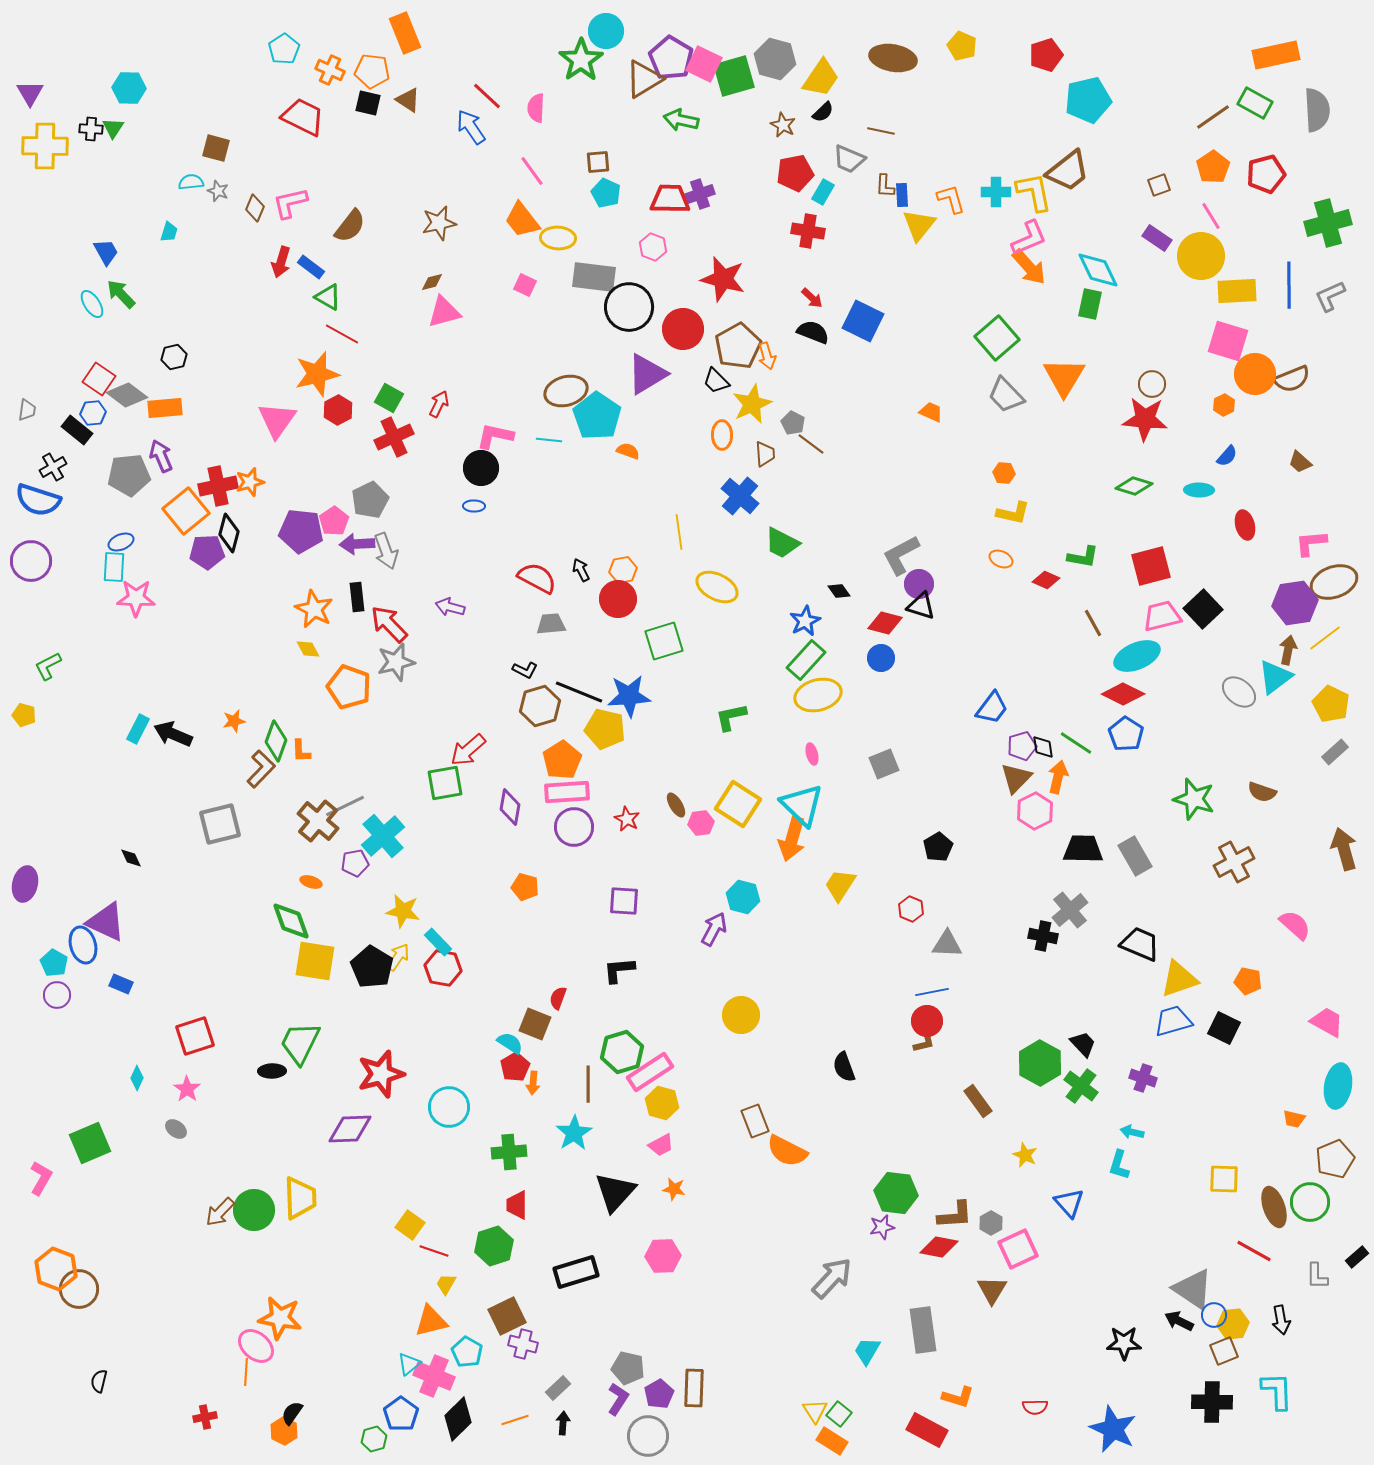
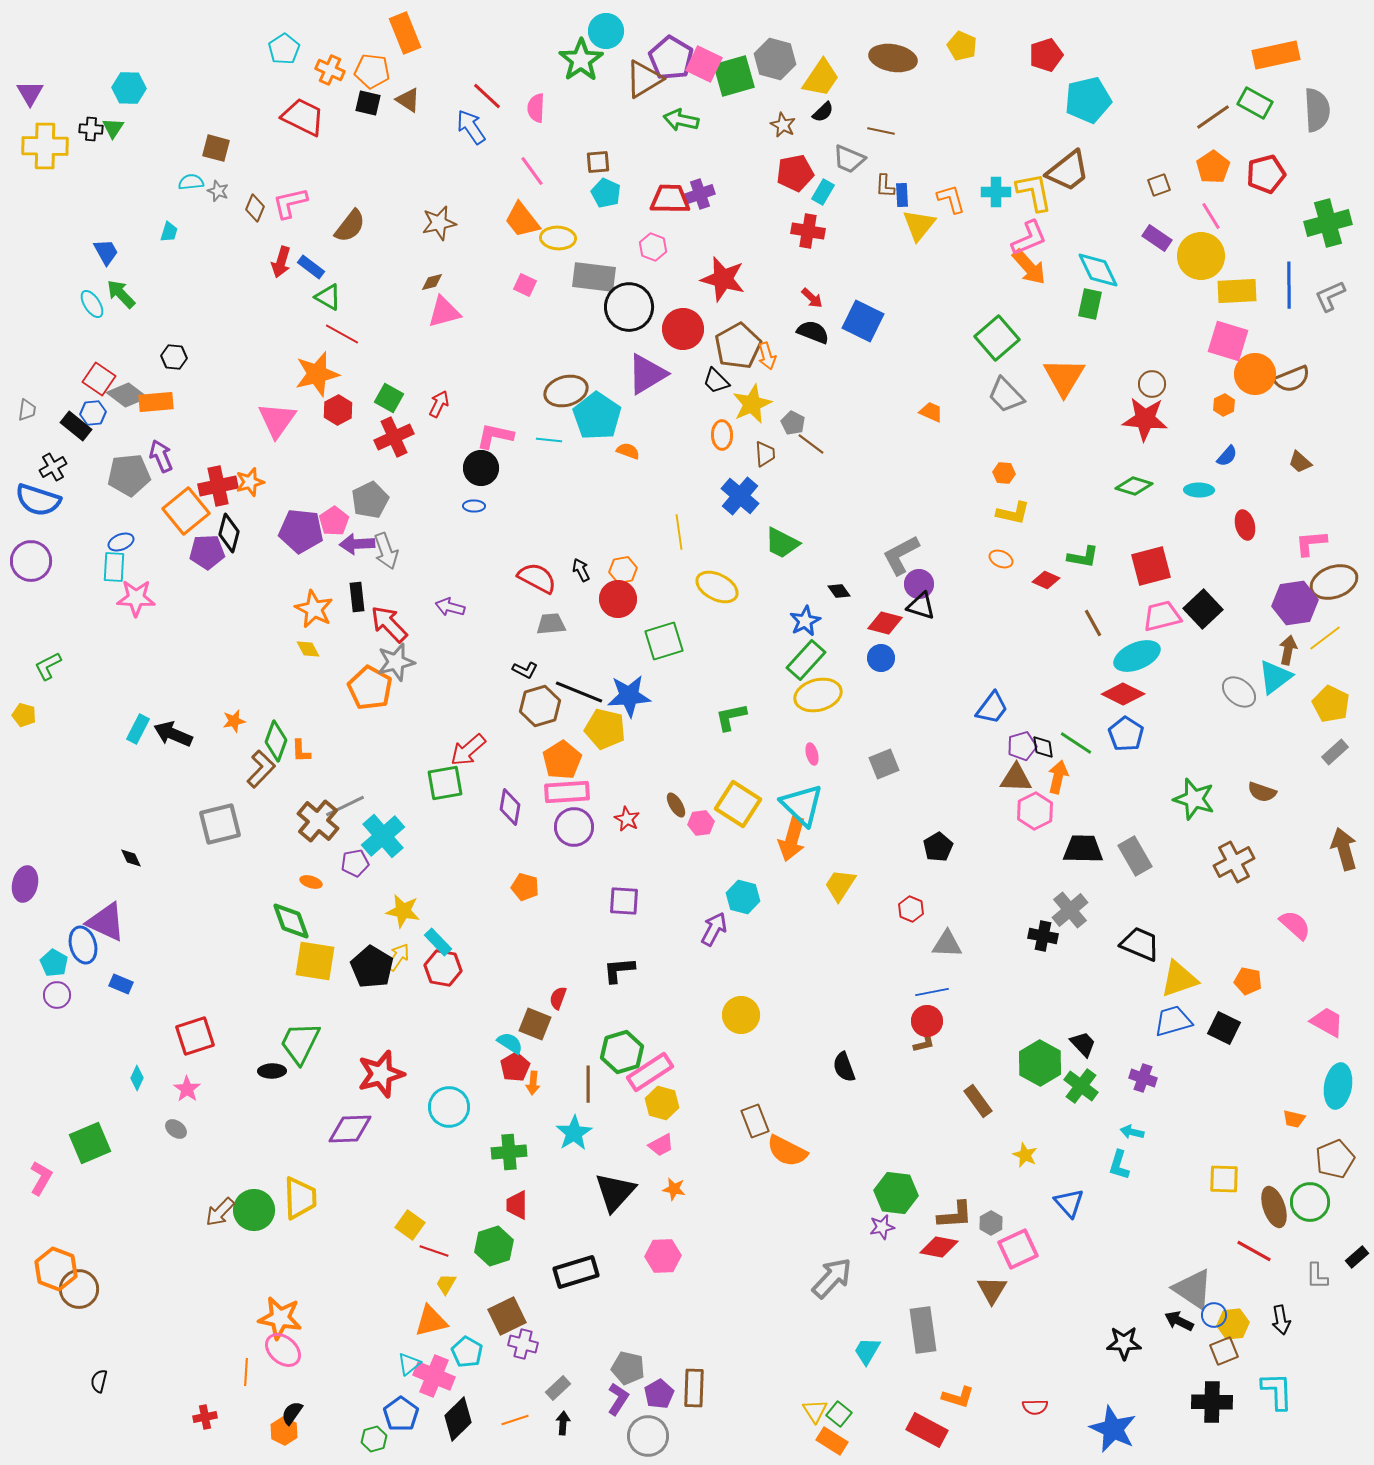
black hexagon at (174, 357): rotated 20 degrees clockwise
orange rectangle at (165, 408): moved 9 px left, 6 px up
black rectangle at (77, 430): moved 1 px left, 4 px up
orange pentagon at (349, 687): moved 21 px right, 1 px down; rotated 9 degrees clockwise
brown triangle at (1016, 778): rotated 48 degrees clockwise
pink ellipse at (256, 1346): moved 27 px right, 4 px down
